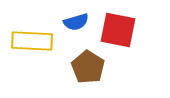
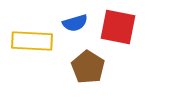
blue semicircle: moved 1 px left, 1 px down
red square: moved 3 px up
